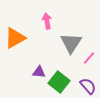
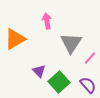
orange triangle: moved 1 px down
pink line: moved 1 px right
purple triangle: moved 1 px up; rotated 40 degrees clockwise
green square: rotated 10 degrees clockwise
purple semicircle: moved 1 px up
